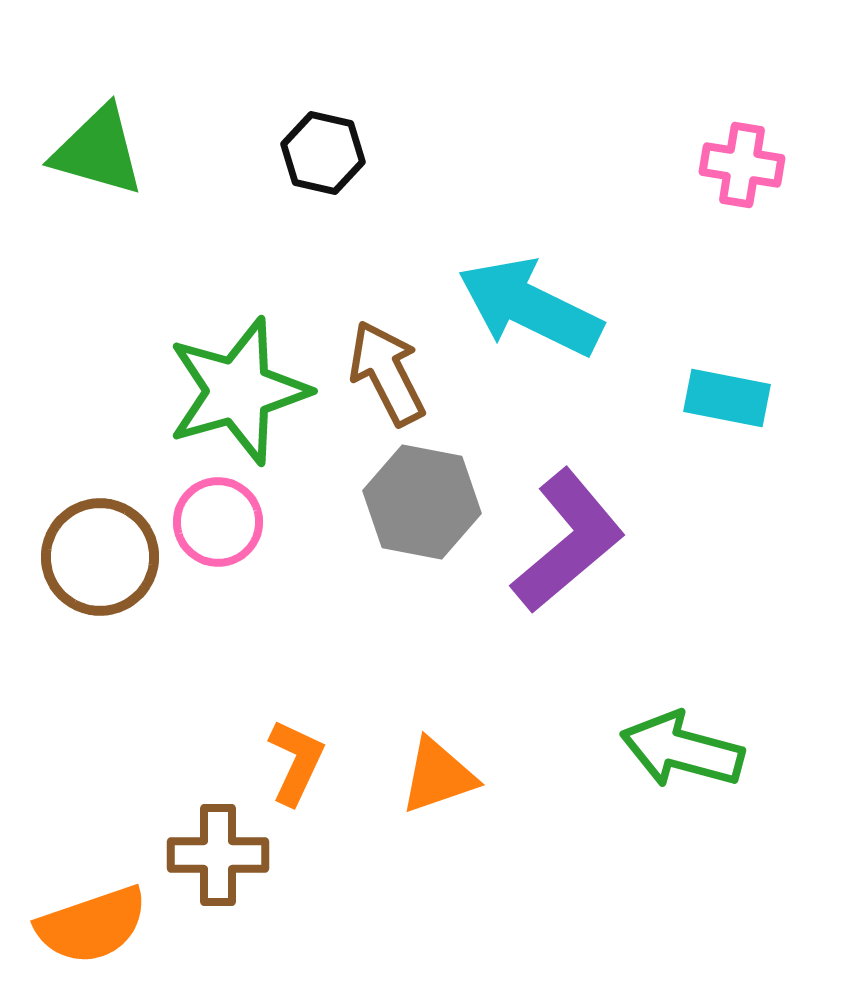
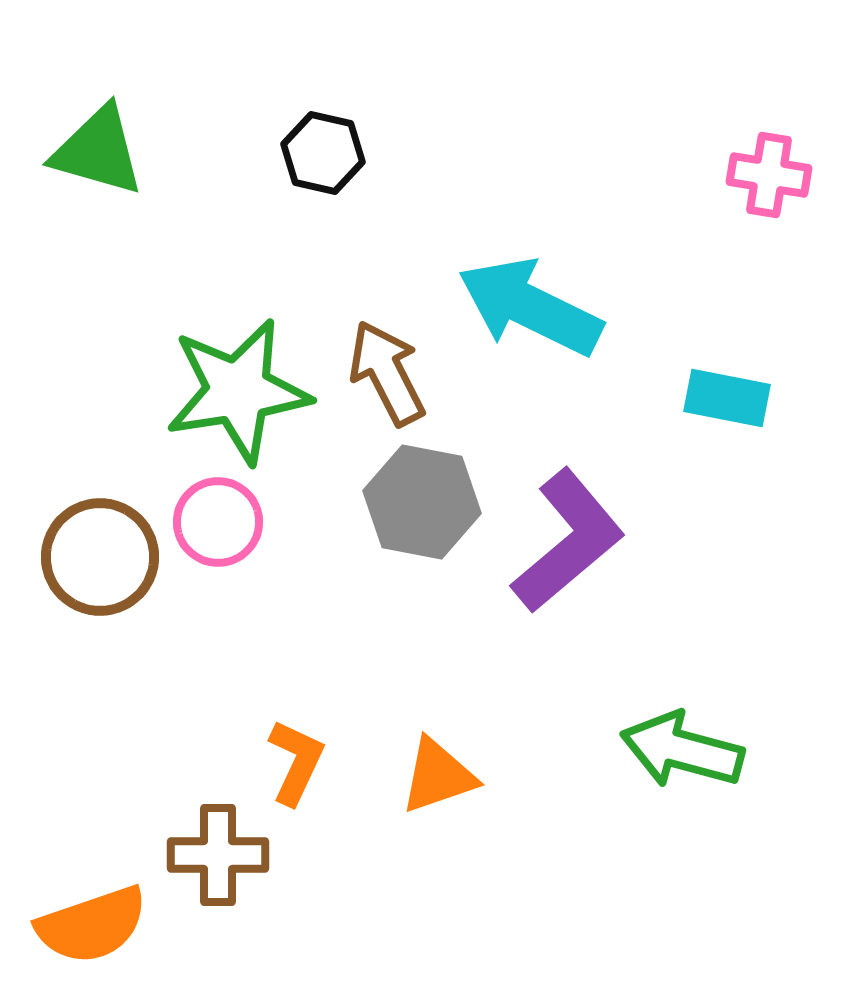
pink cross: moved 27 px right, 10 px down
green star: rotated 7 degrees clockwise
